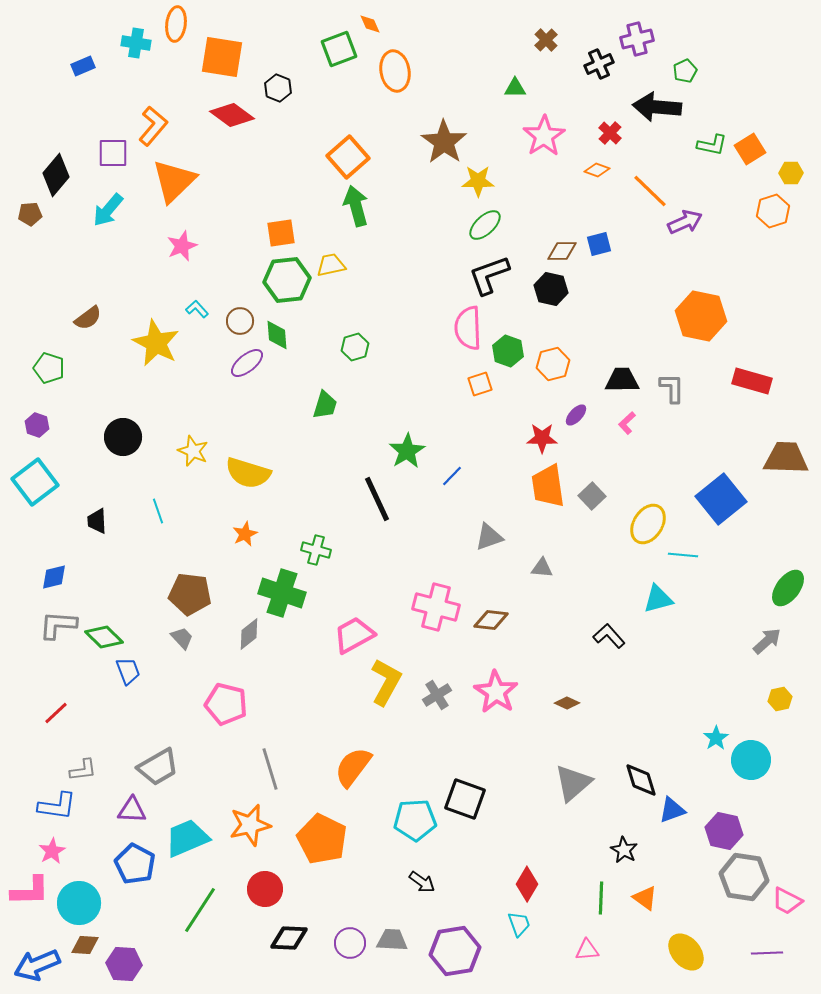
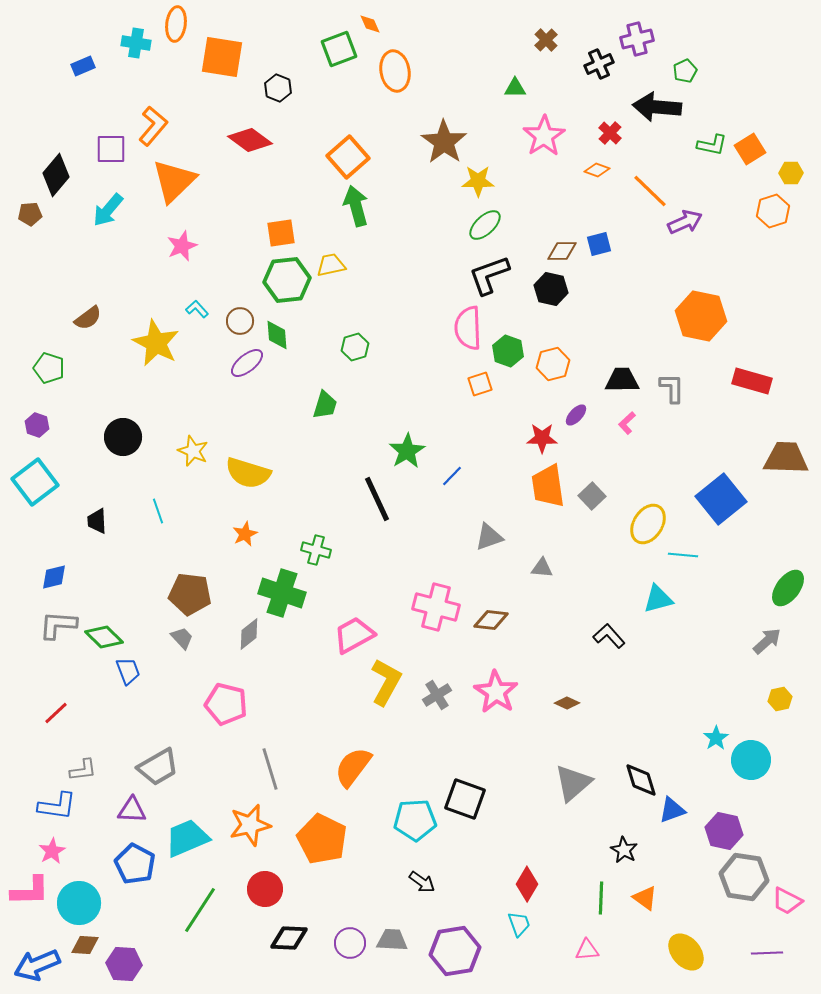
red diamond at (232, 115): moved 18 px right, 25 px down
purple square at (113, 153): moved 2 px left, 4 px up
